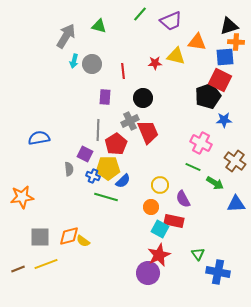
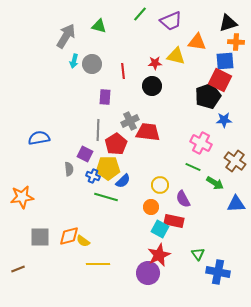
black triangle at (229, 26): moved 1 px left, 3 px up
blue square at (225, 57): moved 4 px down
black circle at (143, 98): moved 9 px right, 12 px up
red trapezoid at (148, 132): rotated 60 degrees counterclockwise
yellow line at (46, 264): moved 52 px right; rotated 20 degrees clockwise
